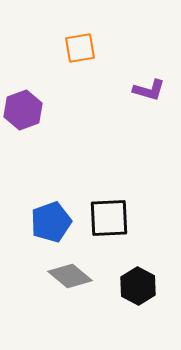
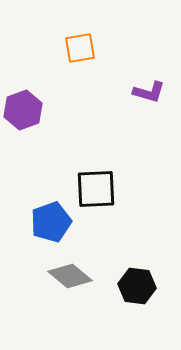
purple L-shape: moved 2 px down
black square: moved 13 px left, 29 px up
black hexagon: moved 1 px left; rotated 21 degrees counterclockwise
